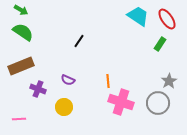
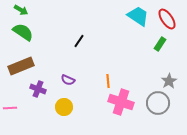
pink line: moved 9 px left, 11 px up
